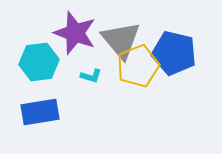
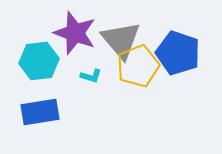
blue pentagon: moved 4 px right; rotated 6 degrees clockwise
cyan hexagon: moved 1 px up
